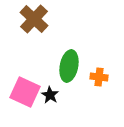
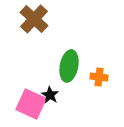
pink square: moved 6 px right, 12 px down
